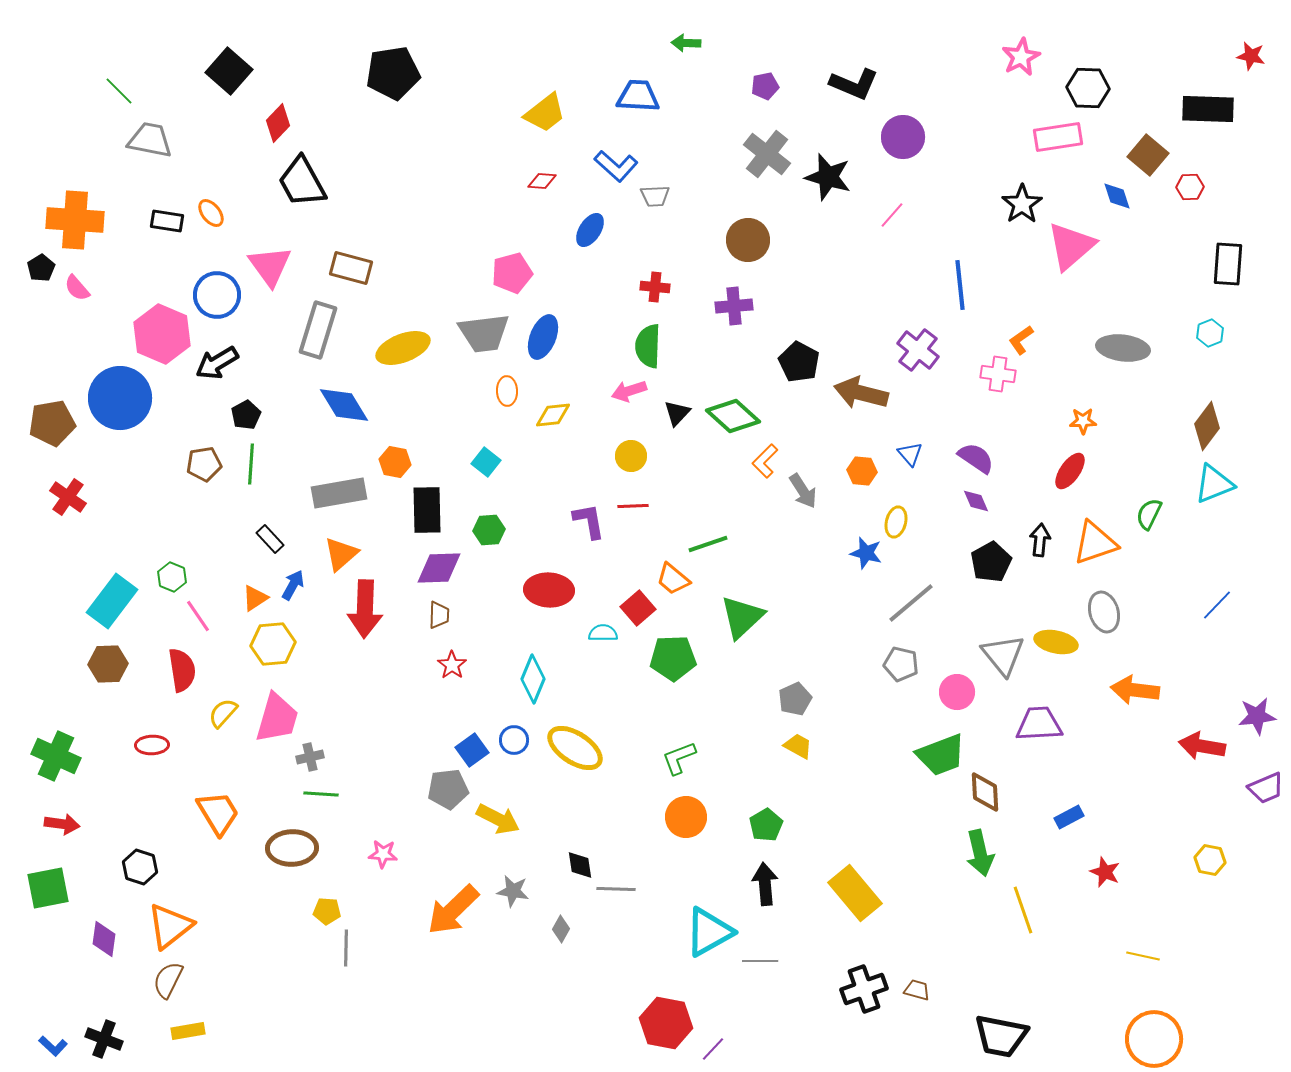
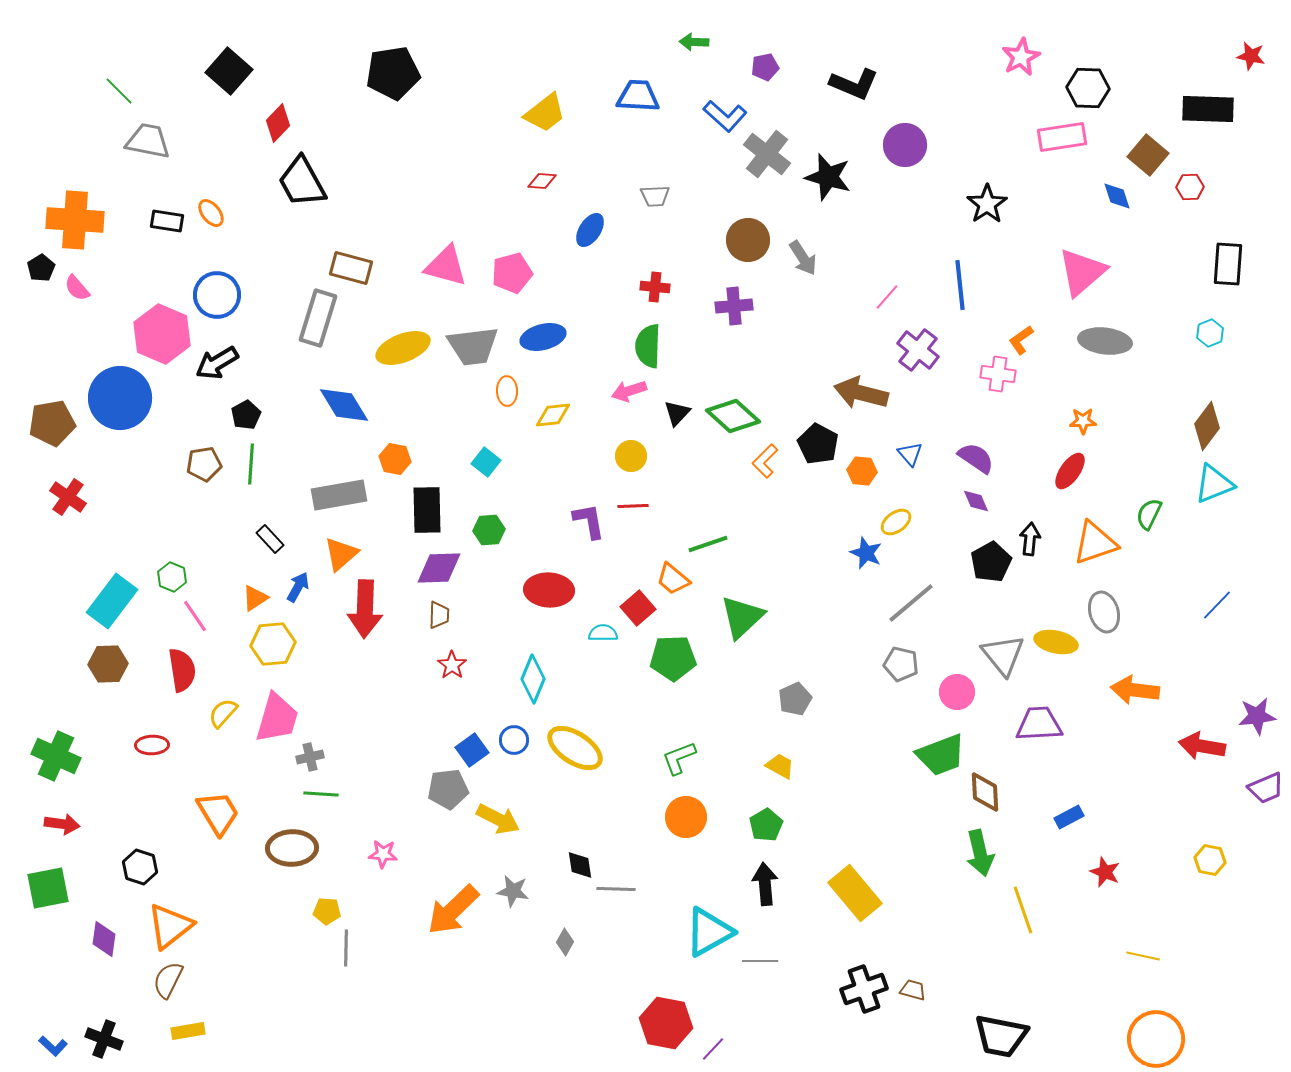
green arrow at (686, 43): moved 8 px right, 1 px up
purple pentagon at (765, 86): moved 19 px up
purple circle at (903, 137): moved 2 px right, 8 px down
pink rectangle at (1058, 137): moved 4 px right
gray trapezoid at (150, 140): moved 2 px left, 1 px down
blue L-shape at (616, 166): moved 109 px right, 50 px up
black star at (1022, 204): moved 35 px left
pink line at (892, 215): moved 5 px left, 82 px down
pink triangle at (1071, 246): moved 11 px right, 26 px down
pink triangle at (270, 266): moved 176 px right; rotated 39 degrees counterclockwise
gray rectangle at (318, 330): moved 12 px up
gray trapezoid at (484, 333): moved 11 px left, 13 px down
blue ellipse at (543, 337): rotated 54 degrees clockwise
gray ellipse at (1123, 348): moved 18 px left, 7 px up
black pentagon at (799, 362): moved 19 px right, 82 px down
orange hexagon at (395, 462): moved 3 px up
gray arrow at (803, 491): moved 233 px up
gray rectangle at (339, 493): moved 2 px down
yellow ellipse at (896, 522): rotated 40 degrees clockwise
black arrow at (1040, 540): moved 10 px left, 1 px up
blue star at (866, 553): rotated 8 degrees clockwise
blue arrow at (293, 585): moved 5 px right, 2 px down
pink line at (198, 616): moved 3 px left
yellow trapezoid at (798, 746): moved 18 px left, 20 px down
gray diamond at (561, 929): moved 4 px right, 13 px down
brown trapezoid at (917, 990): moved 4 px left
orange circle at (1154, 1039): moved 2 px right
